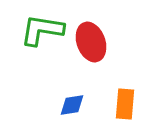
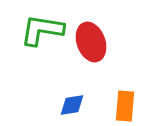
orange rectangle: moved 2 px down
